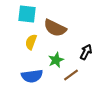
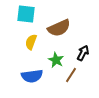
cyan square: moved 1 px left
brown semicircle: moved 4 px right; rotated 50 degrees counterclockwise
black arrow: moved 3 px left, 1 px down
green star: rotated 21 degrees counterclockwise
brown line: rotated 21 degrees counterclockwise
